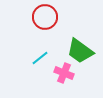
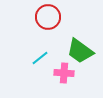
red circle: moved 3 px right
pink cross: rotated 18 degrees counterclockwise
